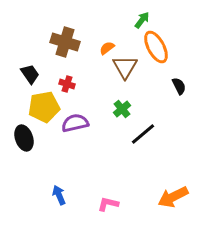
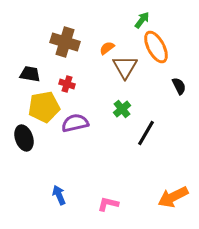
black trapezoid: rotated 45 degrees counterclockwise
black line: moved 3 px right, 1 px up; rotated 20 degrees counterclockwise
